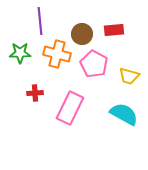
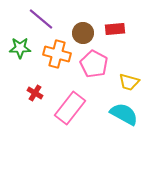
purple line: moved 1 px right, 2 px up; rotated 44 degrees counterclockwise
red rectangle: moved 1 px right, 1 px up
brown circle: moved 1 px right, 1 px up
green star: moved 5 px up
yellow trapezoid: moved 6 px down
red cross: rotated 35 degrees clockwise
pink rectangle: rotated 12 degrees clockwise
